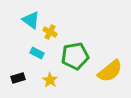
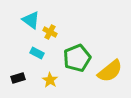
green pentagon: moved 2 px right, 2 px down; rotated 12 degrees counterclockwise
